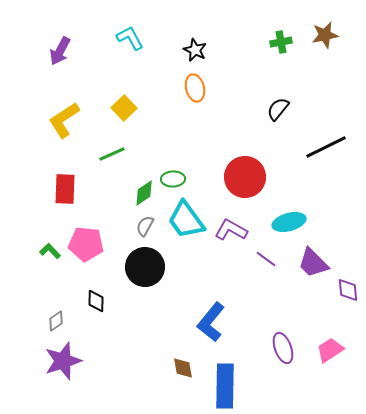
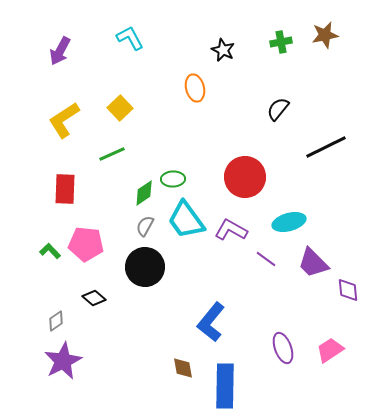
black star: moved 28 px right
yellow square: moved 4 px left
black diamond: moved 2 px left, 3 px up; rotated 50 degrees counterclockwise
purple star: rotated 9 degrees counterclockwise
